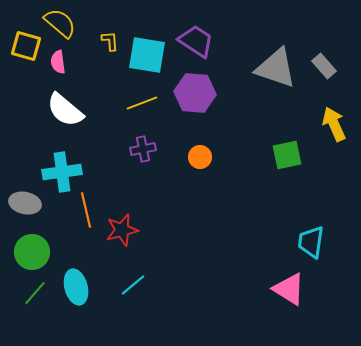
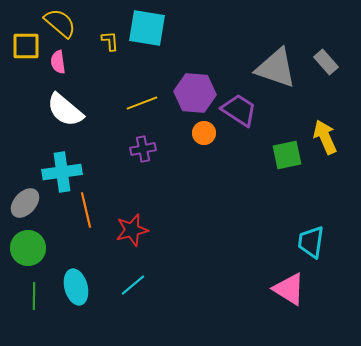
purple trapezoid: moved 43 px right, 69 px down
yellow square: rotated 16 degrees counterclockwise
cyan square: moved 27 px up
gray rectangle: moved 2 px right, 4 px up
yellow arrow: moved 9 px left, 13 px down
orange circle: moved 4 px right, 24 px up
gray ellipse: rotated 60 degrees counterclockwise
red star: moved 10 px right
green circle: moved 4 px left, 4 px up
green line: moved 1 px left, 3 px down; rotated 40 degrees counterclockwise
